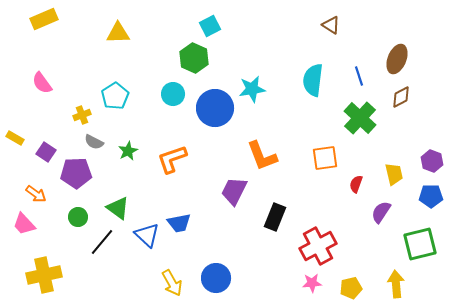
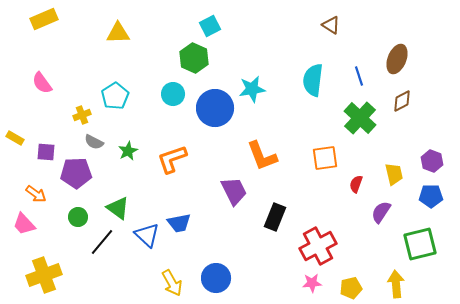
brown diamond at (401, 97): moved 1 px right, 4 px down
purple square at (46, 152): rotated 30 degrees counterclockwise
purple trapezoid at (234, 191): rotated 128 degrees clockwise
yellow cross at (44, 275): rotated 8 degrees counterclockwise
